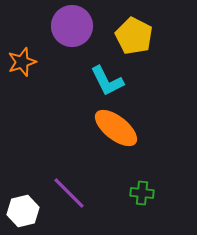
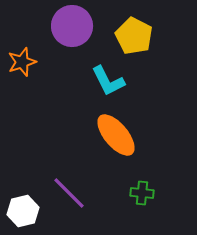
cyan L-shape: moved 1 px right
orange ellipse: moved 7 px down; rotated 12 degrees clockwise
